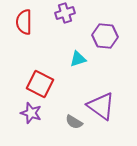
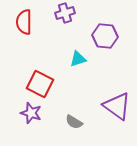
purple triangle: moved 16 px right
